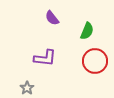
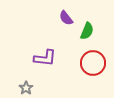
purple semicircle: moved 14 px right
red circle: moved 2 px left, 2 px down
gray star: moved 1 px left
